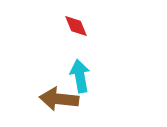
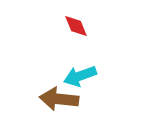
cyan arrow: rotated 100 degrees counterclockwise
